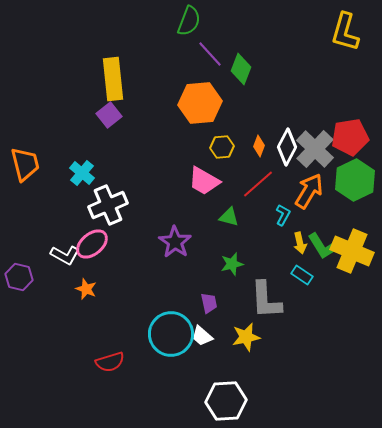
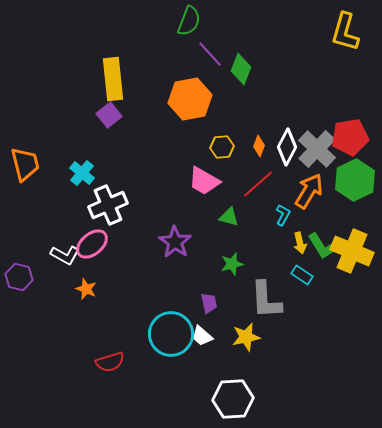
orange hexagon: moved 10 px left, 4 px up; rotated 6 degrees counterclockwise
gray cross: moved 2 px right
white hexagon: moved 7 px right, 2 px up
